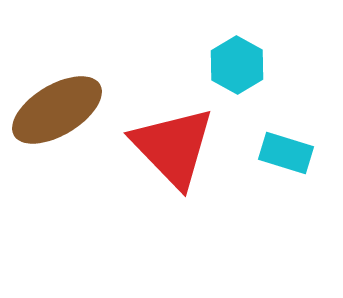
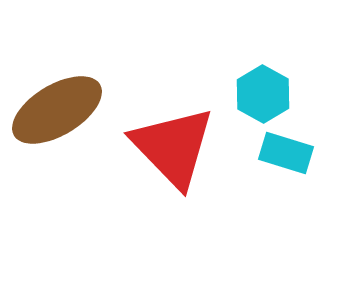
cyan hexagon: moved 26 px right, 29 px down
